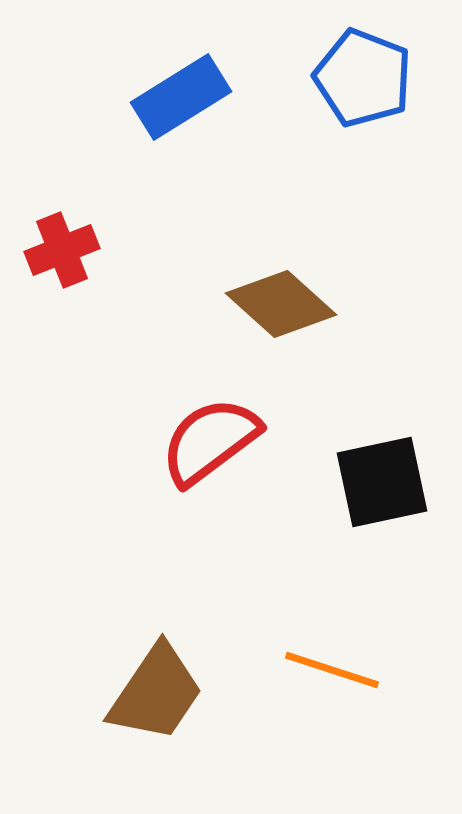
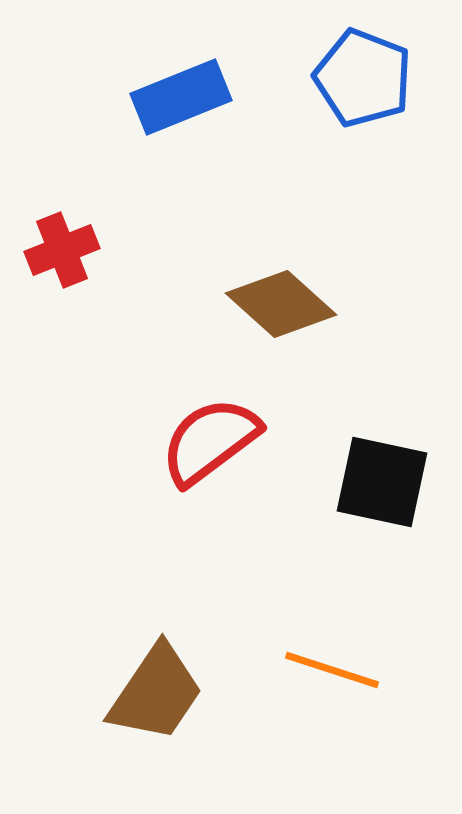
blue rectangle: rotated 10 degrees clockwise
black square: rotated 24 degrees clockwise
